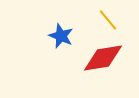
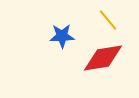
blue star: moved 1 px right; rotated 25 degrees counterclockwise
